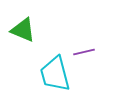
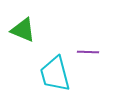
purple line: moved 4 px right; rotated 15 degrees clockwise
